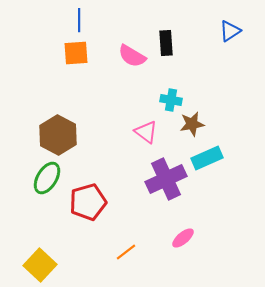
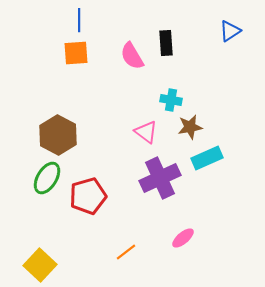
pink semicircle: rotated 28 degrees clockwise
brown star: moved 2 px left, 3 px down
purple cross: moved 6 px left, 1 px up
red pentagon: moved 6 px up
